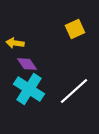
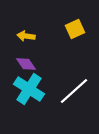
yellow arrow: moved 11 px right, 7 px up
purple diamond: moved 1 px left
